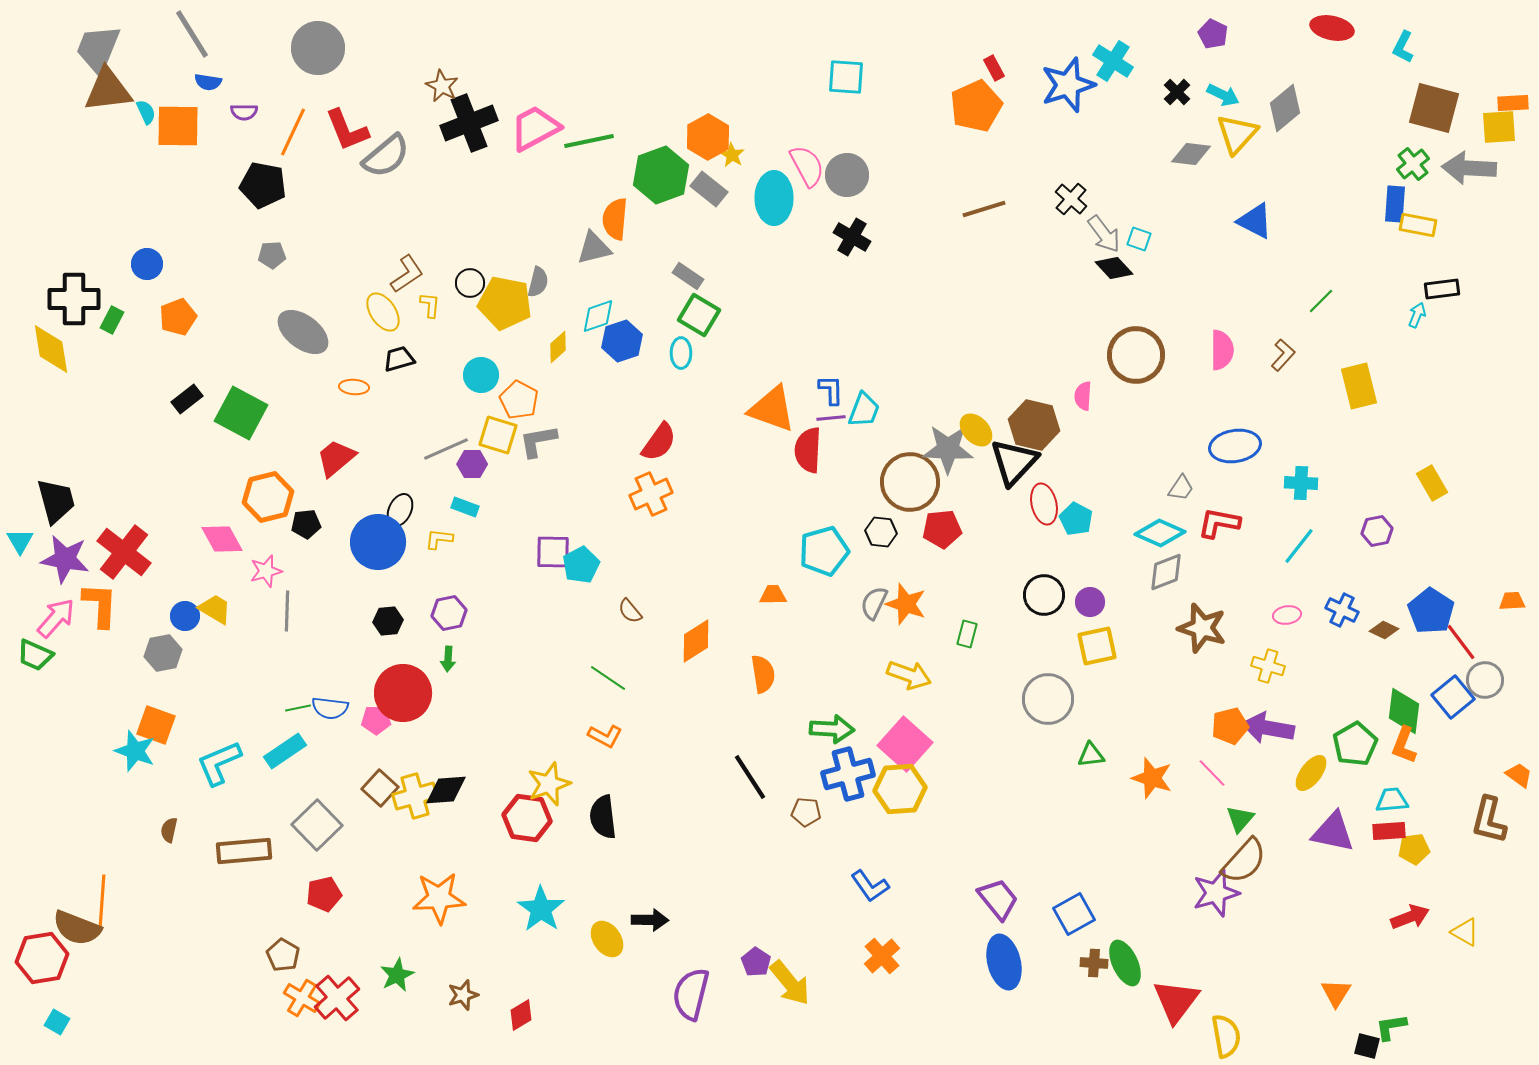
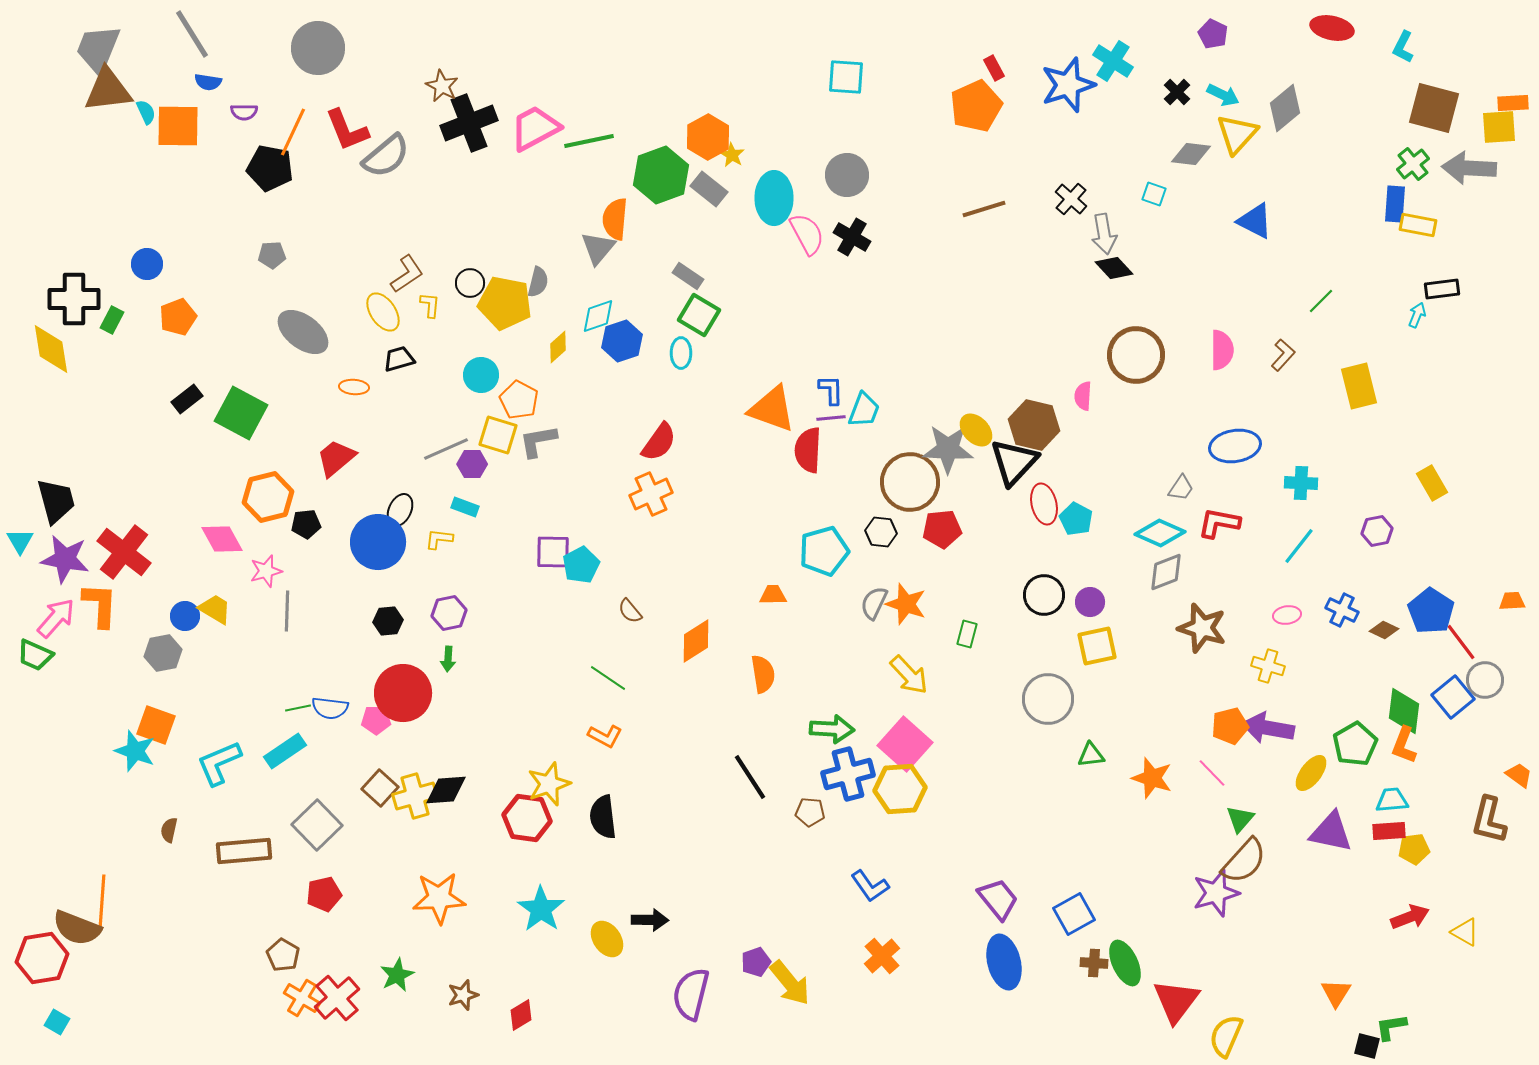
pink semicircle at (807, 166): moved 68 px down
black pentagon at (263, 185): moved 7 px right, 17 px up
gray arrow at (1104, 234): rotated 27 degrees clockwise
cyan square at (1139, 239): moved 15 px right, 45 px up
gray triangle at (594, 248): moved 4 px right; rotated 36 degrees counterclockwise
yellow arrow at (909, 675): rotated 27 degrees clockwise
brown pentagon at (806, 812): moved 4 px right
purple triangle at (1333, 832): moved 2 px left
purple pentagon at (756, 962): rotated 20 degrees clockwise
yellow semicircle at (1226, 1036): rotated 147 degrees counterclockwise
